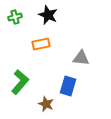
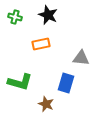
green cross: rotated 32 degrees clockwise
green L-shape: rotated 65 degrees clockwise
blue rectangle: moved 2 px left, 3 px up
